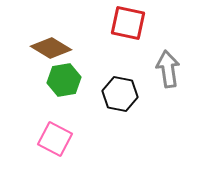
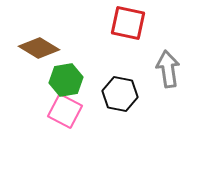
brown diamond: moved 12 px left
green hexagon: moved 2 px right
pink square: moved 10 px right, 28 px up
